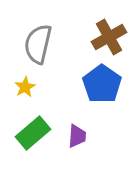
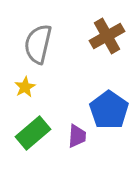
brown cross: moved 2 px left, 1 px up
blue pentagon: moved 7 px right, 26 px down
